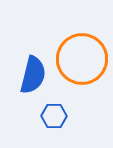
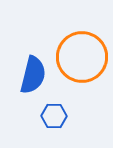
orange circle: moved 2 px up
